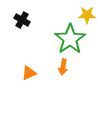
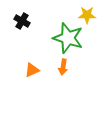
black cross: moved 1 px down
green star: moved 2 px left, 1 px up; rotated 20 degrees counterclockwise
orange triangle: moved 3 px right, 3 px up
